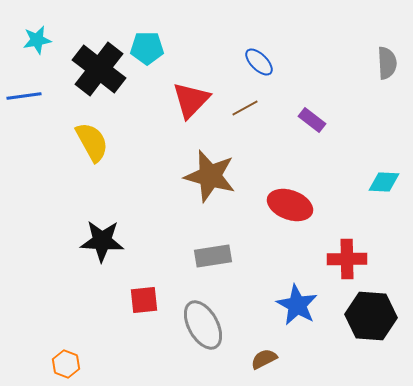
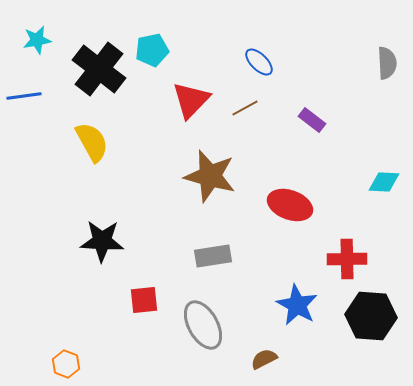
cyan pentagon: moved 5 px right, 2 px down; rotated 12 degrees counterclockwise
